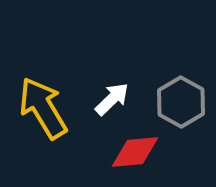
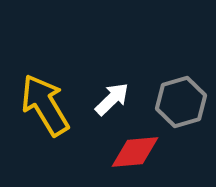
gray hexagon: rotated 15 degrees clockwise
yellow arrow: moved 2 px right, 3 px up
